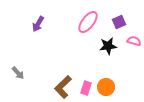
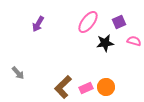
black star: moved 3 px left, 3 px up
pink rectangle: rotated 48 degrees clockwise
